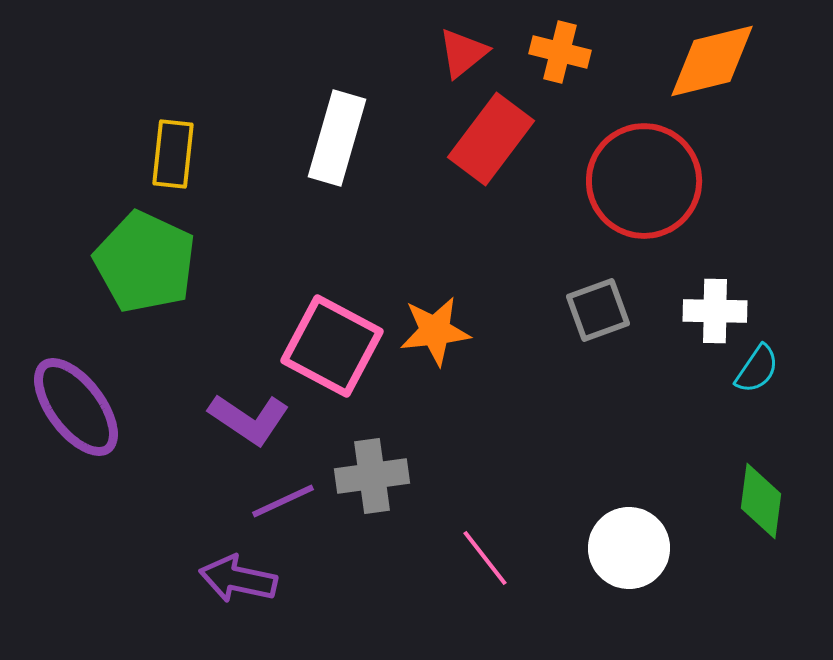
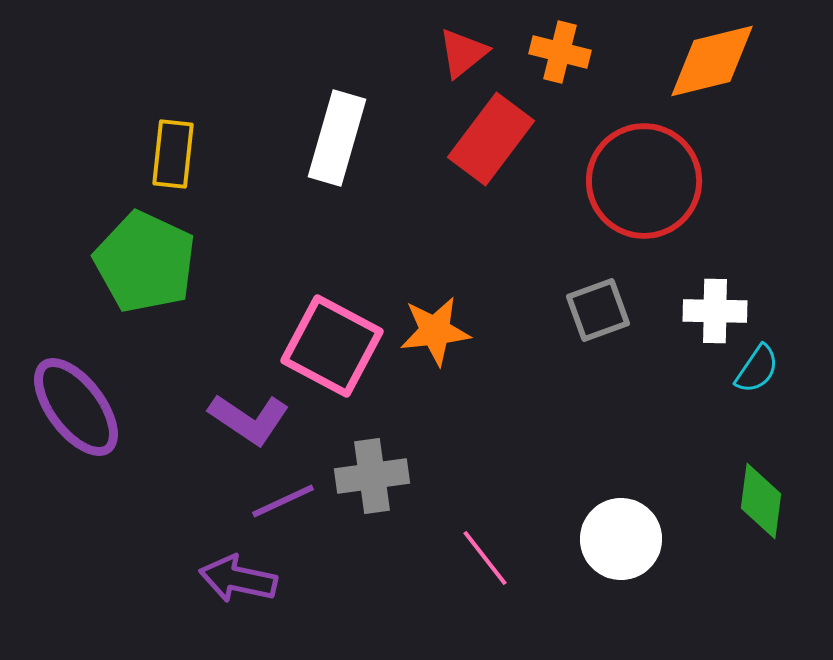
white circle: moved 8 px left, 9 px up
